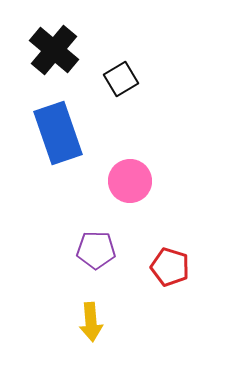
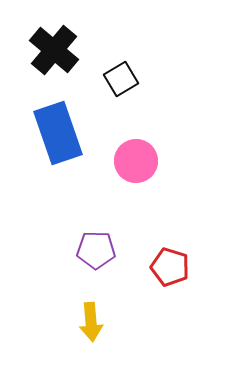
pink circle: moved 6 px right, 20 px up
